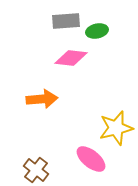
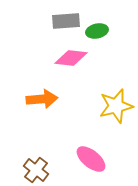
yellow star: moved 22 px up
